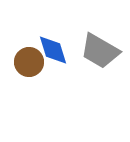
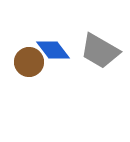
blue diamond: rotated 20 degrees counterclockwise
